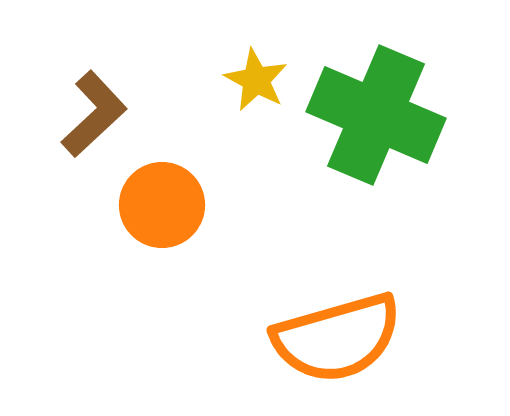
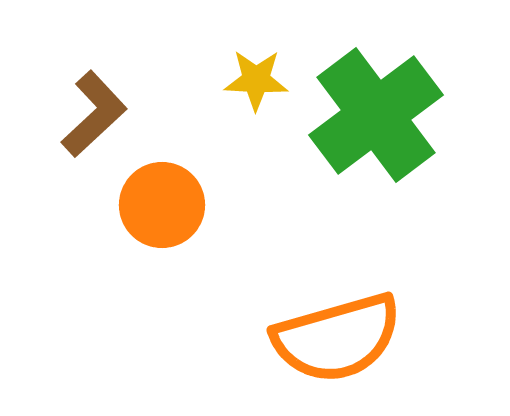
yellow star: rotated 26 degrees counterclockwise
green cross: rotated 30 degrees clockwise
